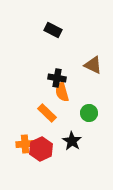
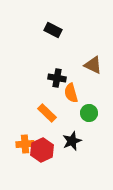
orange semicircle: moved 9 px right, 1 px down
black star: rotated 18 degrees clockwise
red hexagon: moved 1 px right, 1 px down
